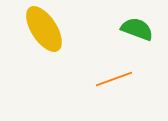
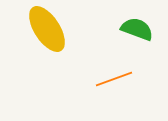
yellow ellipse: moved 3 px right
